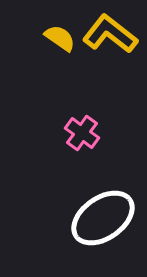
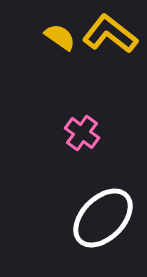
yellow semicircle: moved 1 px up
white ellipse: rotated 10 degrees counterclockwise
